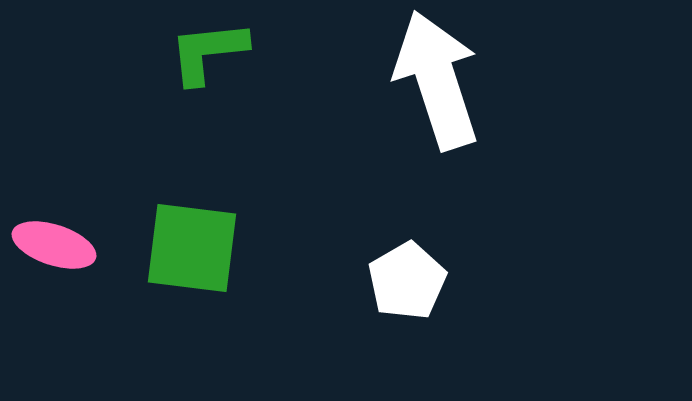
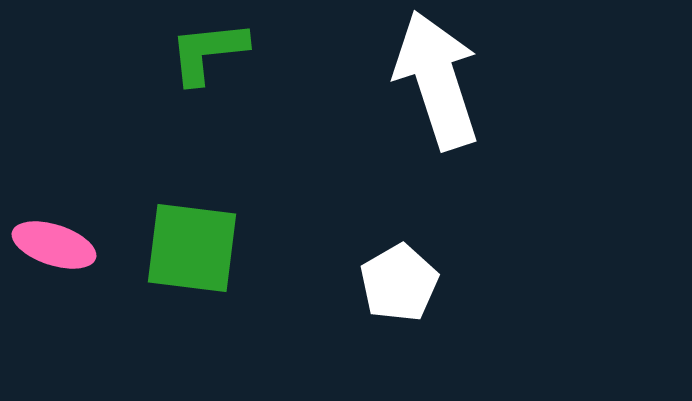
white pentagon: moved 8 px left, 2 px down
